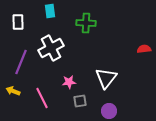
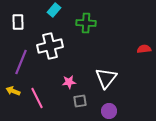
cyan rectangle: moved 4 px right, 1 px up; rotated 48 degrees clockwise
white cross: moved 1 px left, 2 px up; rotated 15 degrees clockwise
pink line: moved 5 px left
